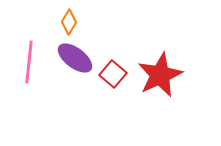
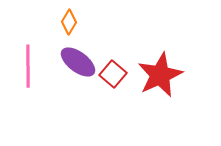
purple ellipse: moved 3 px right, 4 px down
pink line: moved 1 px left, 4 px down; rotated 6 degrees counterclockwise
